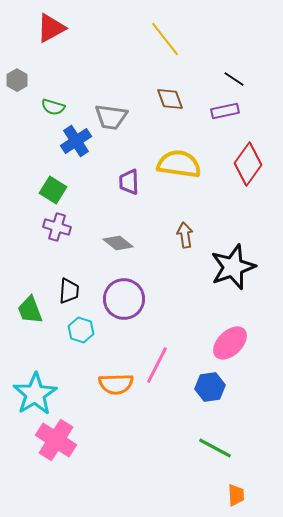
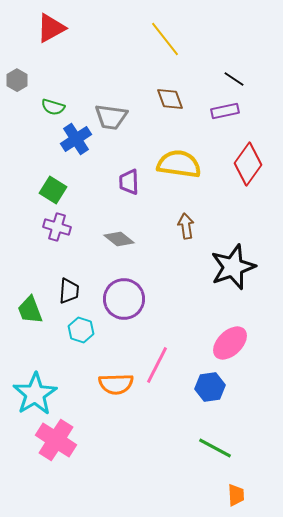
blue cross: moved 2 px up
brown arrow: moved 1 px right, 9 px up
gray diamond: moved 1 px right, 4 px up
